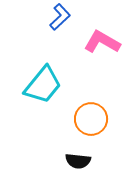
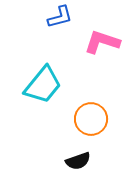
blue L-shape: rotated 28 degrees clockwise
pink L-shape: rotated 12 degrees counterclockwise
black semicircle: rotated 25 degrees counterclockwise
